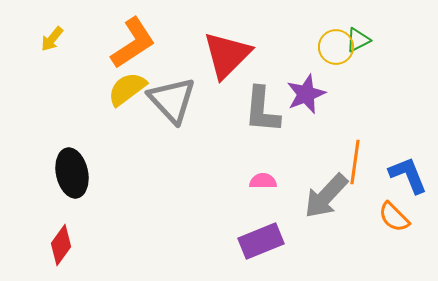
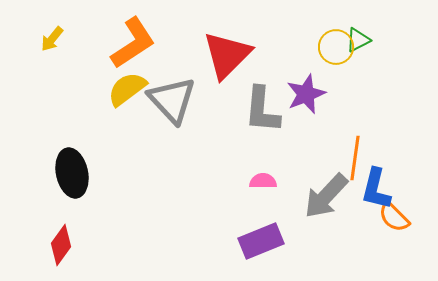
orange line: moved 4 px up
blue L-shape: moved 32 px left, 14 px down; rotated 144 degrees counterclockwise
